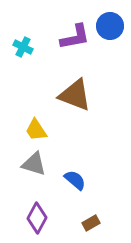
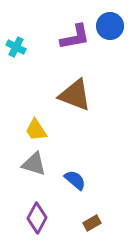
cyan cross: moved 7 px left
brown rectangle: moved 1 px right
